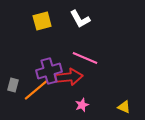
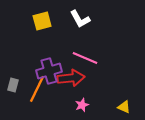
red arrow: moved 2 px right, 1 px down
orange line: moved 1 px right, 1 px up; rotated 24 degrees counterclockwise
